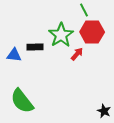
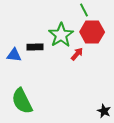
green semicircle: rotated 12 degrees clockwise
